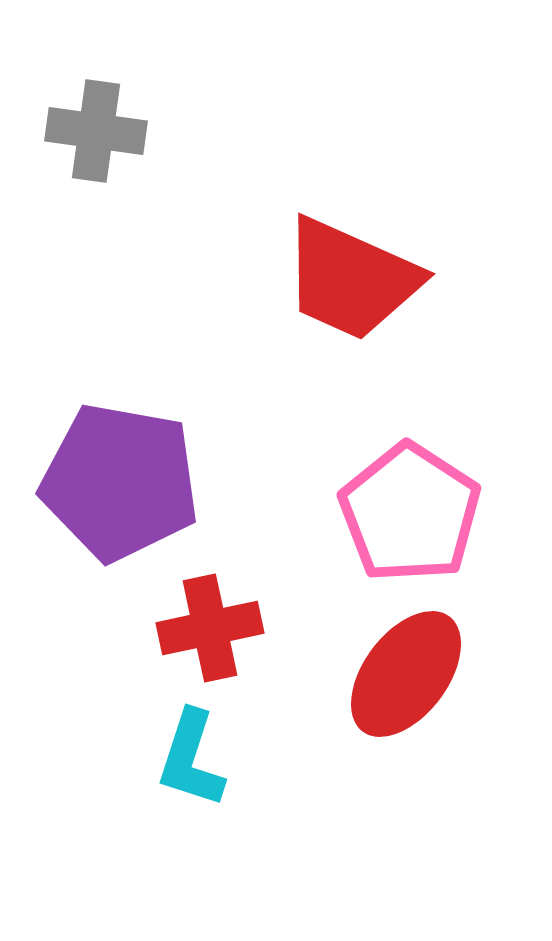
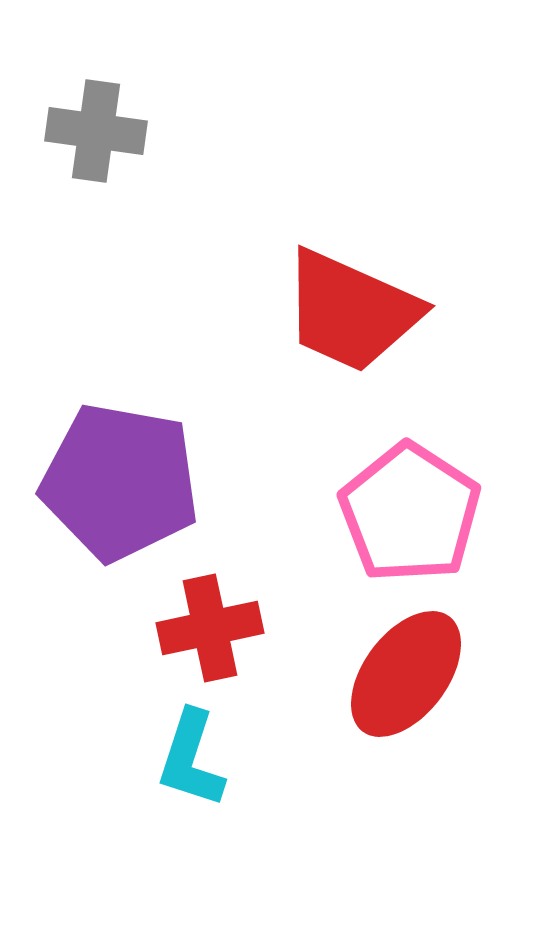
red trapezoid: moved 32 px down
